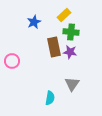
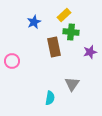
purple star: moved 20 px right; rotated 24 degrees counterclockwise
